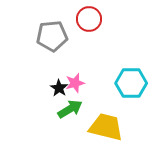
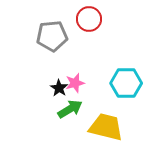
cyan hexagon: moved 5 px left
